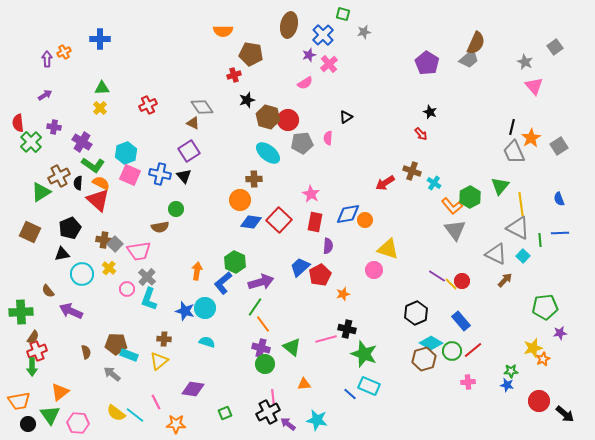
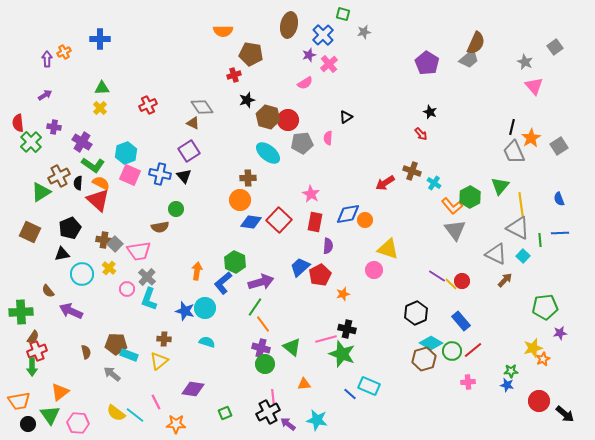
brown cross at (254, 179): moved 6 px left, 1 px up
green star at (364, 354): moved 22 px left
